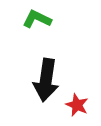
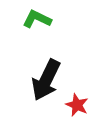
black arrow: rotated 18 degrees clockwise
